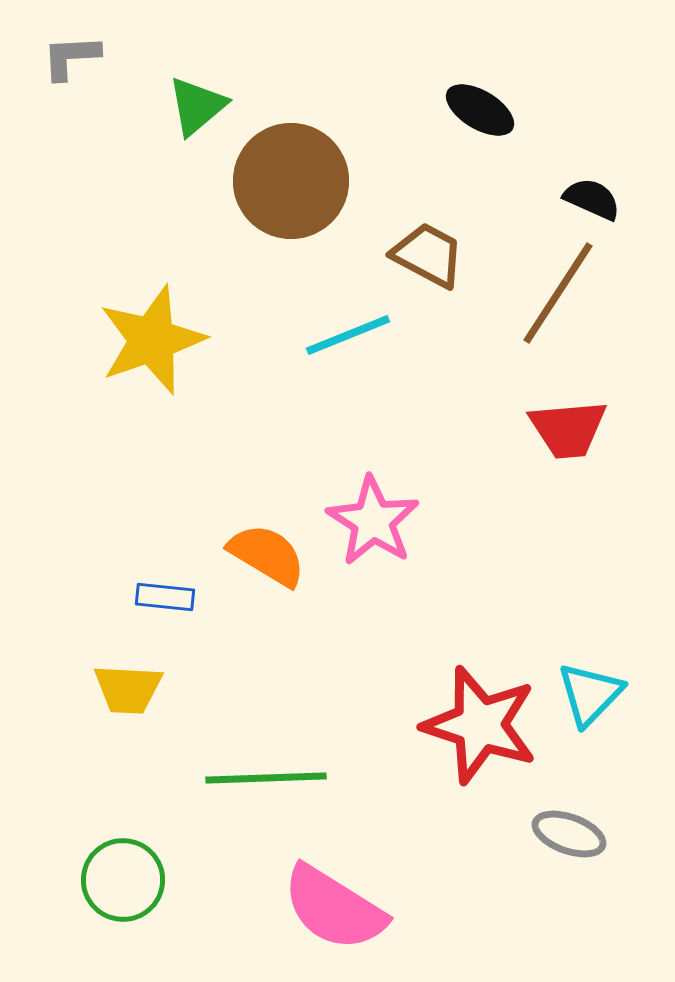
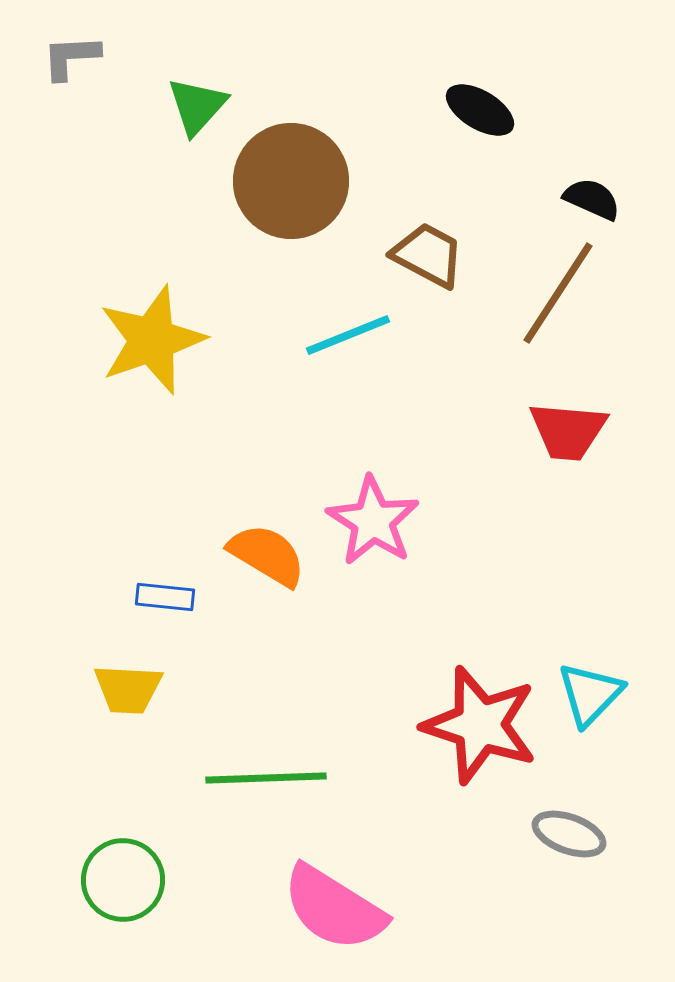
green triangle: rotated 8 degrees counterclockwise
red trapezoid: moved 2 px down; rotated 10 degrees clockwise
